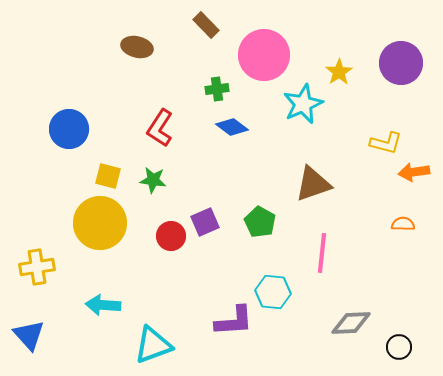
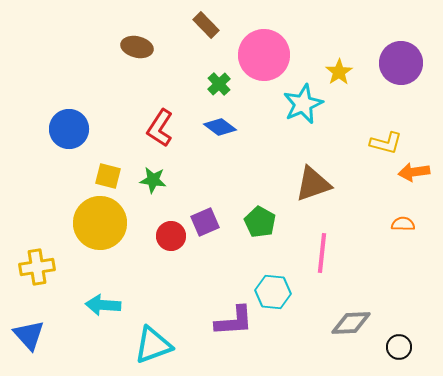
green cross: moved 2 px right, 5 px up; rotated 35 degrees counterclockwise
blue diamond: moved 12 px left
